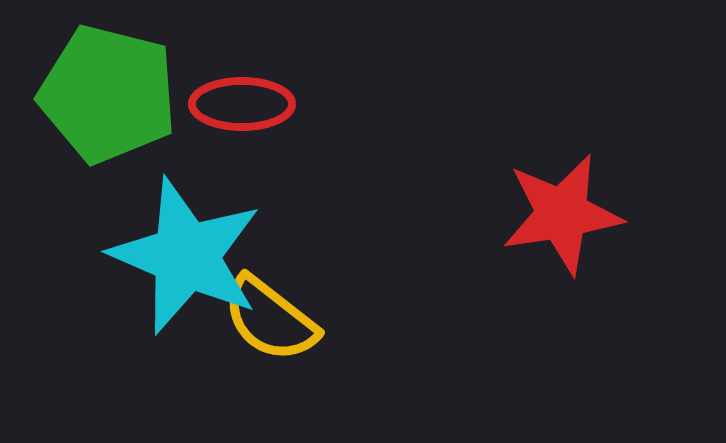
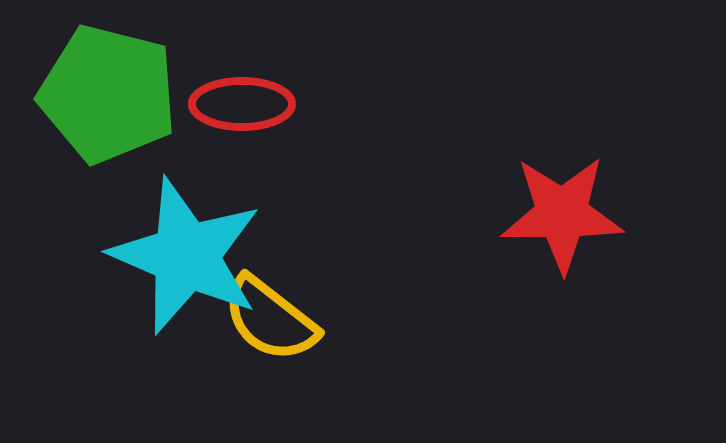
red star: rotated 9 degrees clockwise
